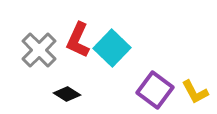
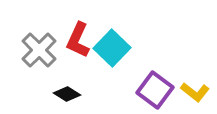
yellow L-shape: rotated 24 degrees counterclockwise
